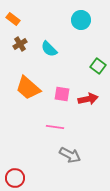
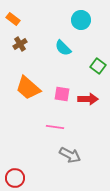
cyan semicircle: moved 14 px right, 1 px up
red arrow: rotated 12 degrees clockwise
